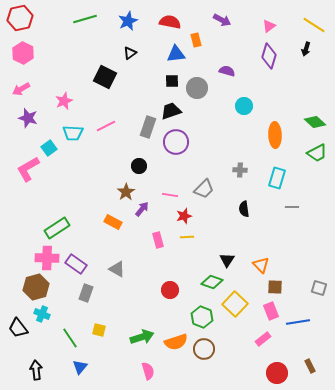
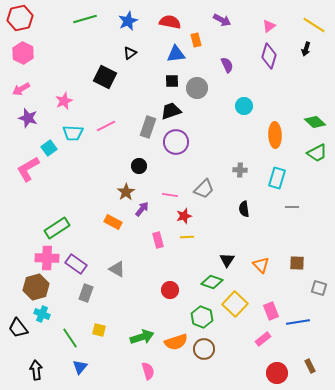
purple semicircle at (227, 71): moved 6 px up; rotated 49 degrees clockwise
brown square at (275, 287): moved 22 px right, 24 px up
